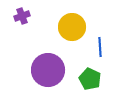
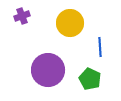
yellow circle: moved 2 px left, 4 px up
